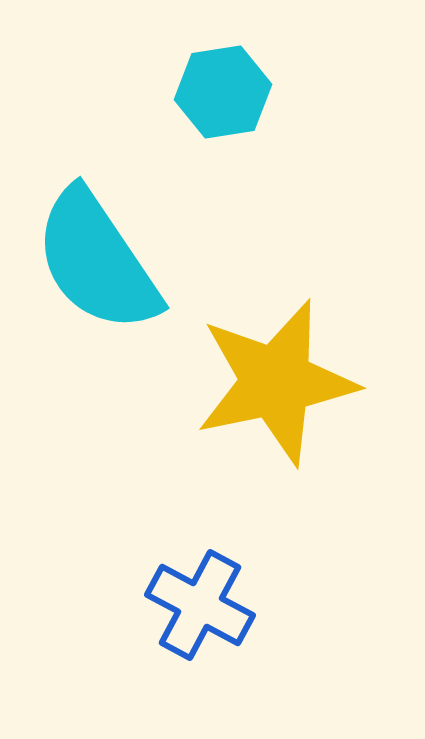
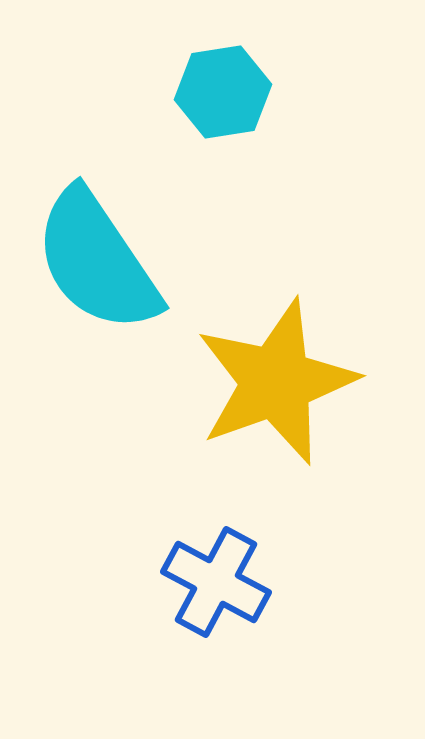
yellow star: rotated 8 degrees counterclockwise
blue cross: moved 16 px right, 23 px up
